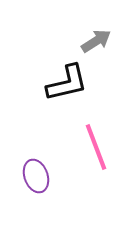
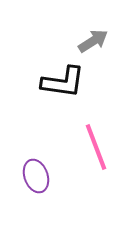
gray arrow: moved 3 px left
black L-shape: moved 4 px left, 1 px up; rotated 21 degrees clockwise
